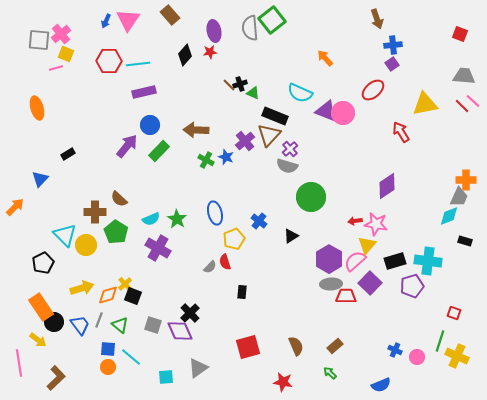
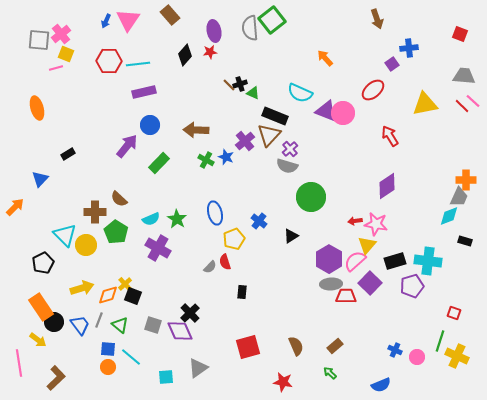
blue cross at (393, 45): moved 16 px right, 3 px down
red arrow at (401, 132): moved 11 px left, 4 px down
green rectangle at (159, 151): moved 12 px down
